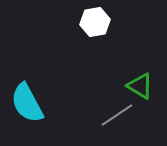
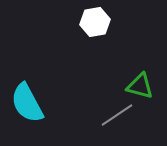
green triangle: rotated 16 degrees counterclockwise
